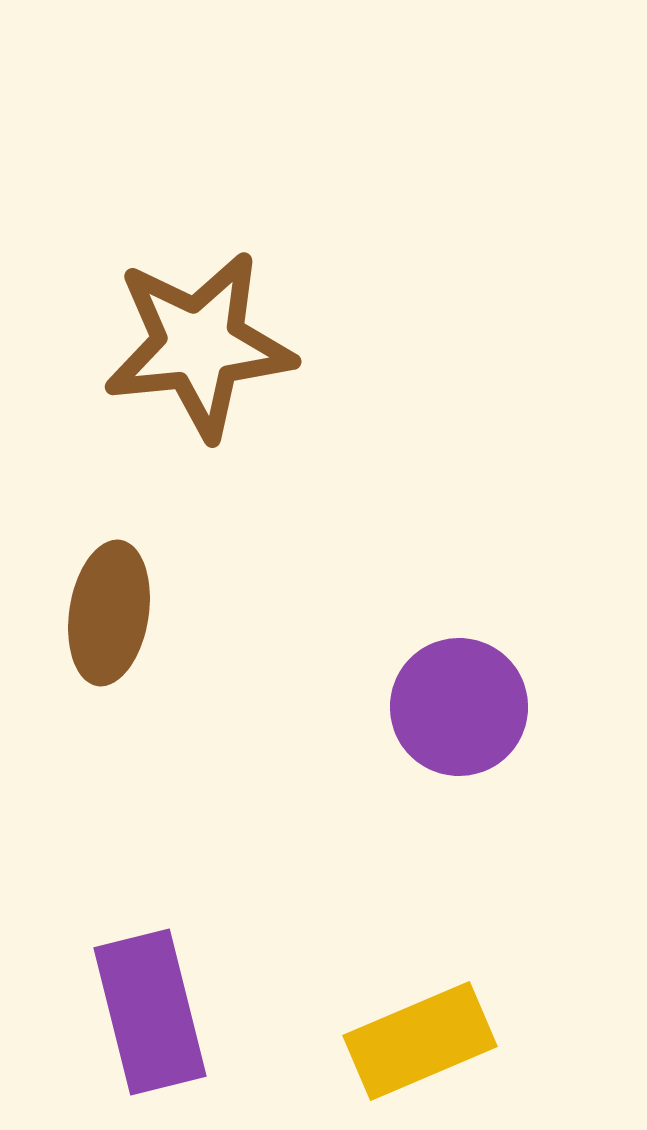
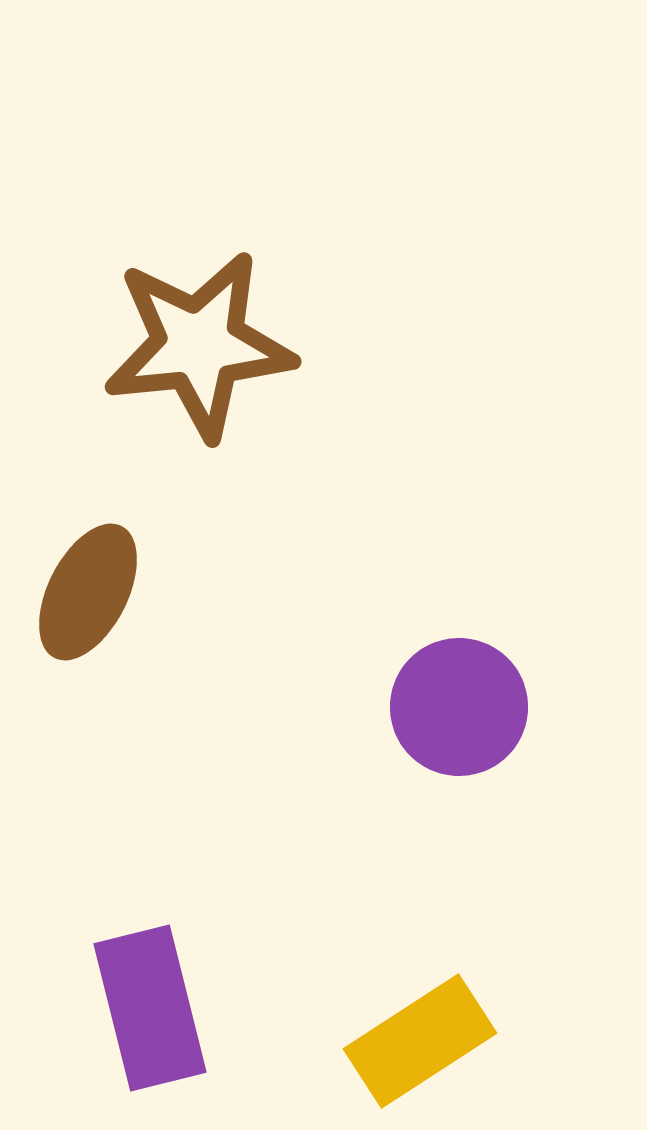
brown ellipse: moved 21 px left, 21 px up; rotated 18 degrees clockwise
purple rectangle: moved 4 px up
yellow rectangle: rotated 10 degrees counterclockwise
